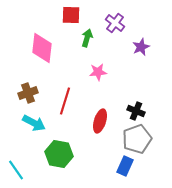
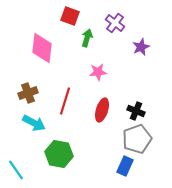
red square: moved 1 px left, 1 px down; rotated 18 degrees clockwise
red ellipse: moved 2 px right, 11 px up
